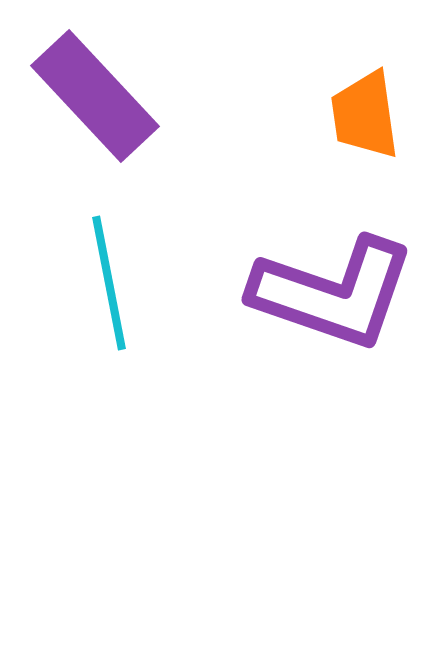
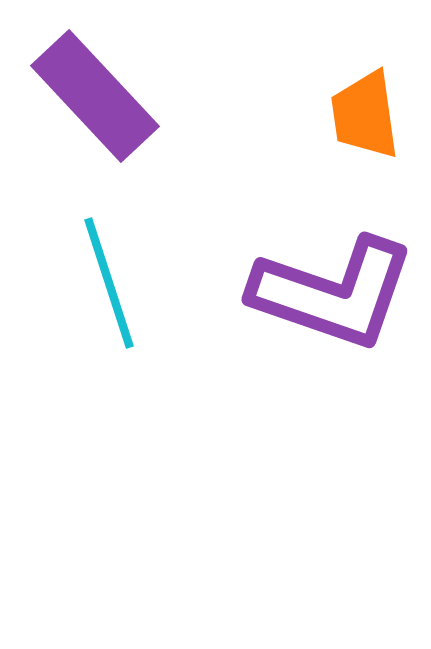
cyan line: rotated 7 degrees counterclockwise
